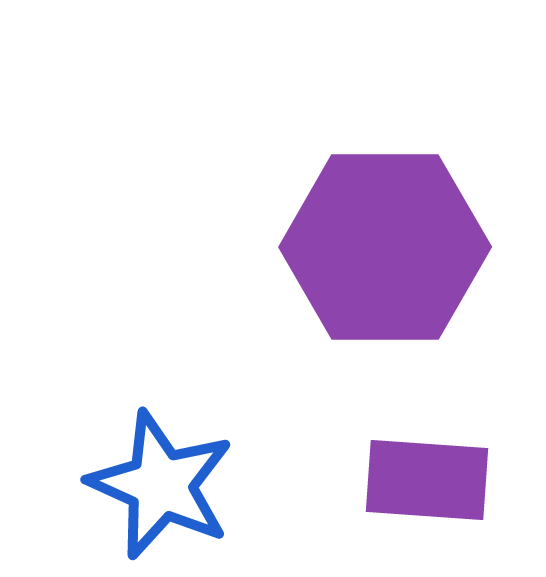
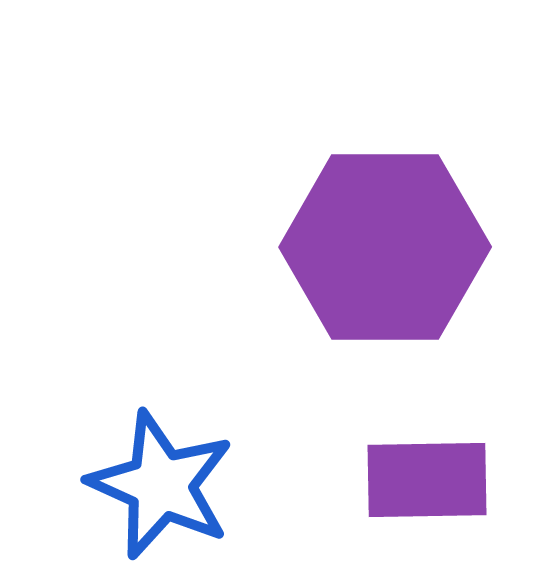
purple rectangle: rotated 5 degrees counterclockwise
